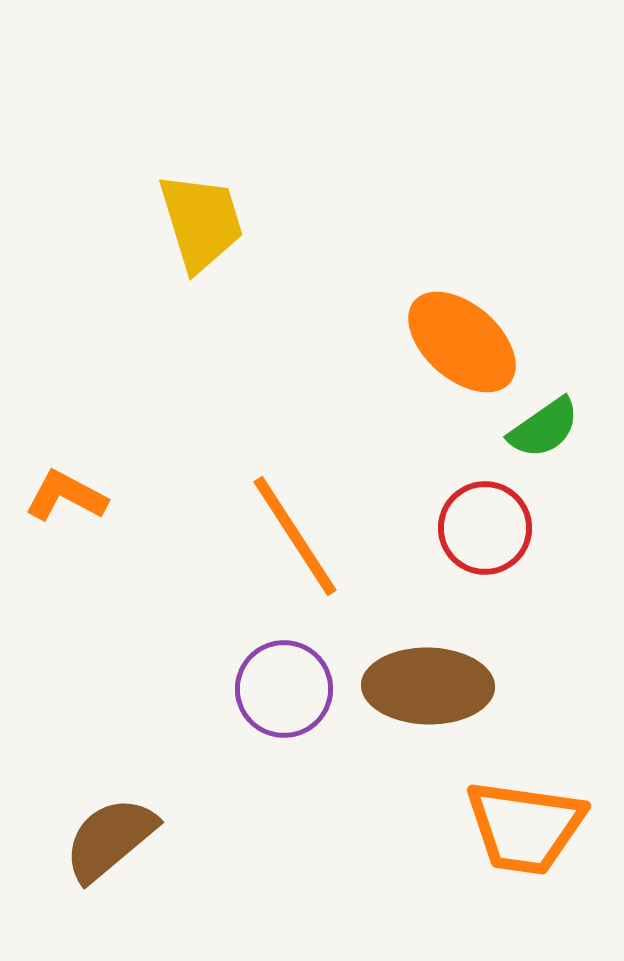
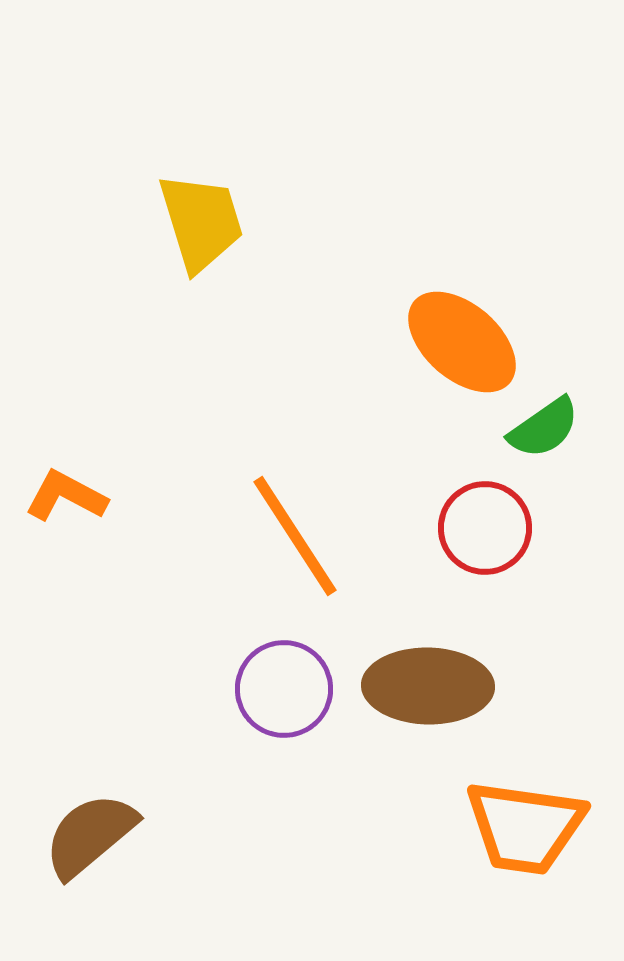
brown semicircle: moved 20 px left, 4 px up
